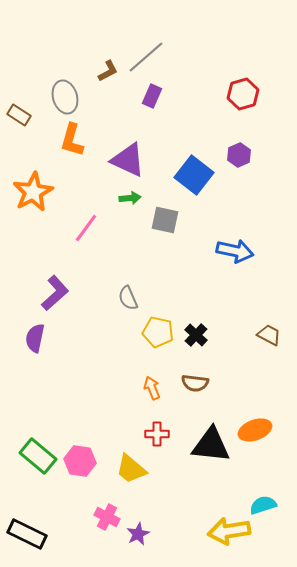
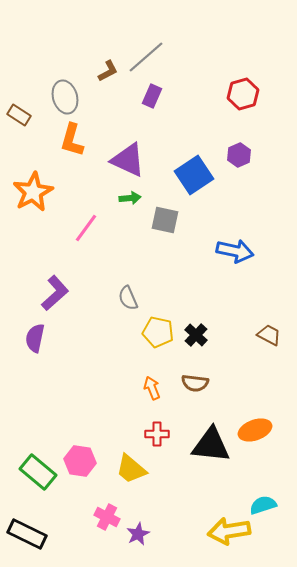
blue square: rotated 18 degrees clockwise
green rectangle: moved 16 px down
